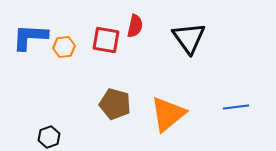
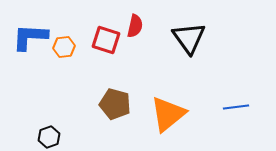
red square: rotated 8 degrees clockwise
